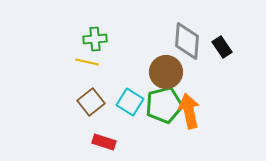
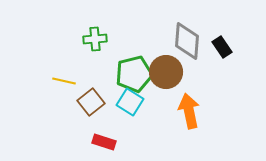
yellow line: moved 23 px left, 19 px down
green pentagon: moved 30 px left, 31 px up
